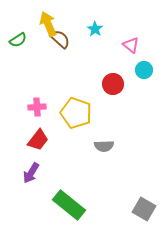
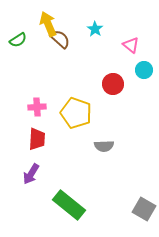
red trapezoid: moved 1 px left, 1 px up; rotated 35 degrees counterclockwise
purple arrow: moved 1 px down
